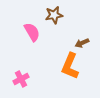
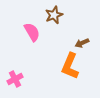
brown star: rotated 12 degrees counterclockwise
pink cross: moved 6 px left
